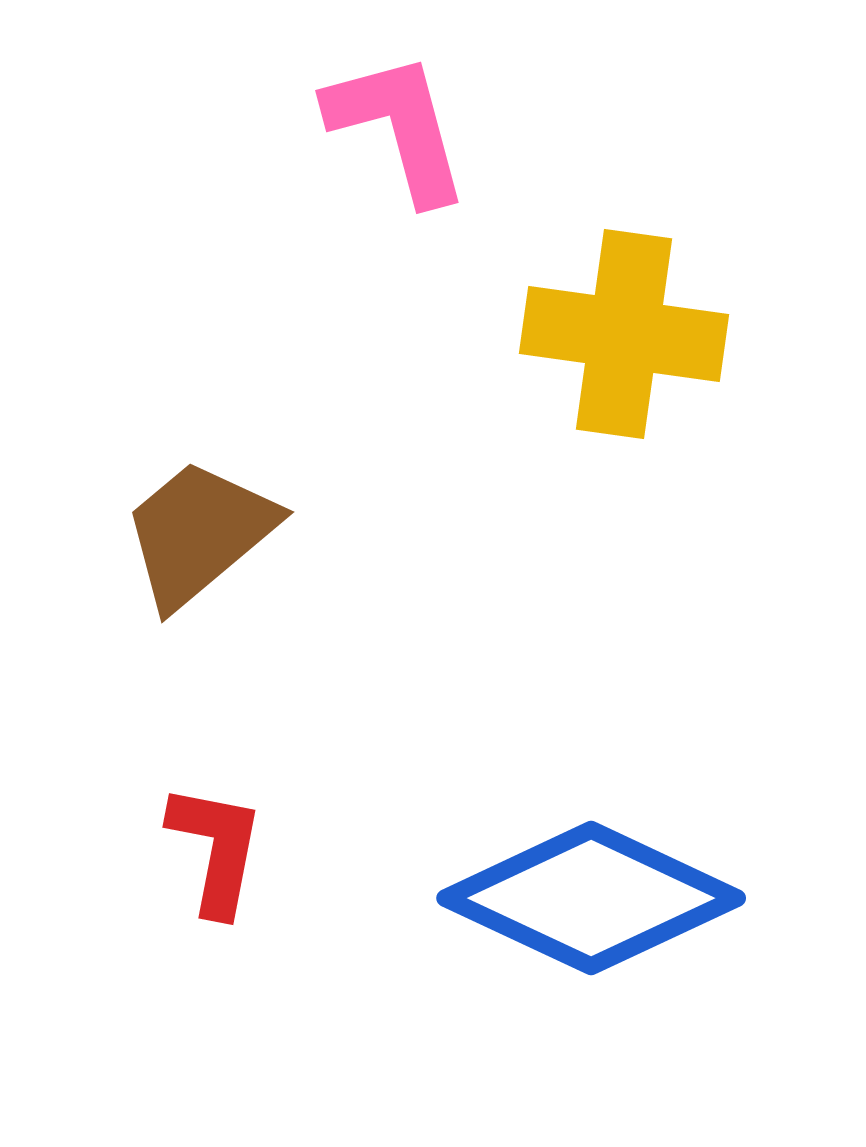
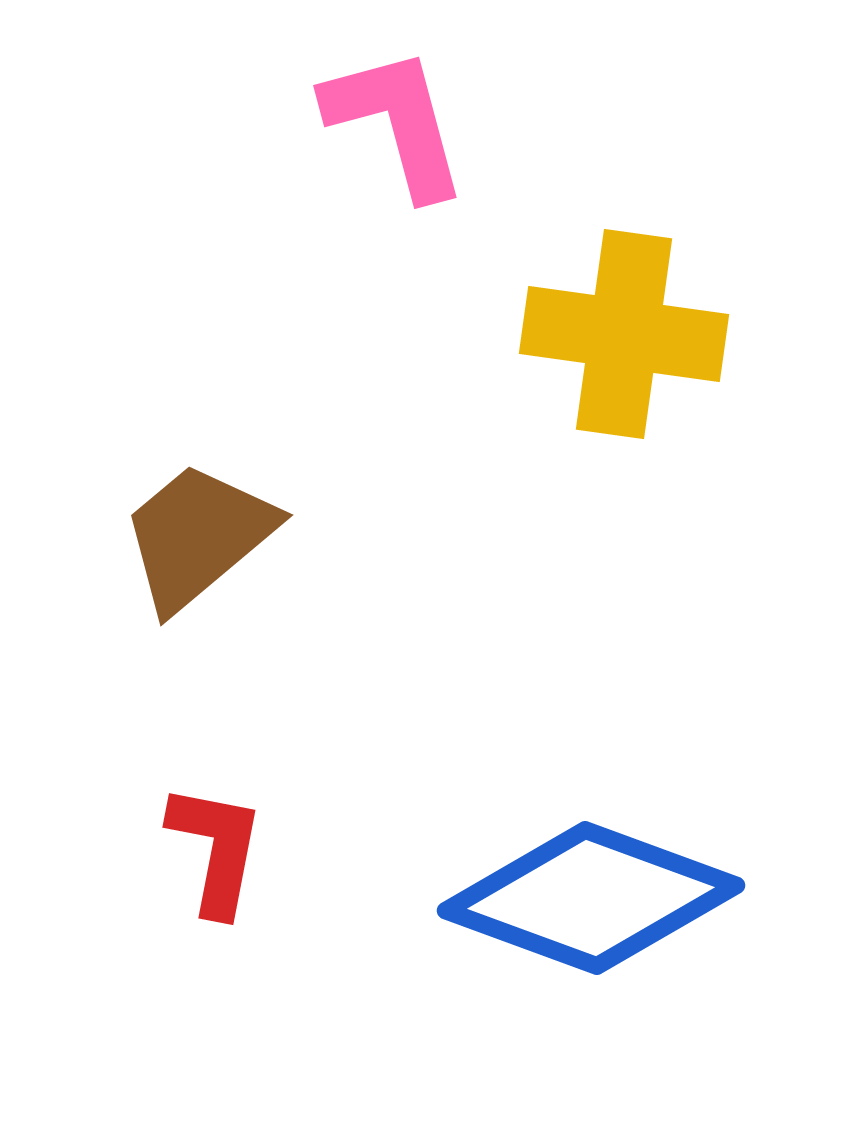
pink L-shape: moved 2 px left, 5 px up
brown trapezoid: moved 1 px left, 3 px down
blue diamond: rotated 5 degrees counterclockwise
